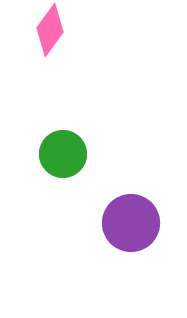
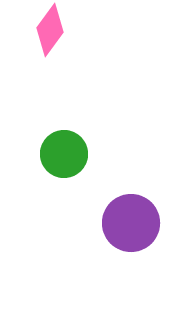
green circle: moved 1 px right
